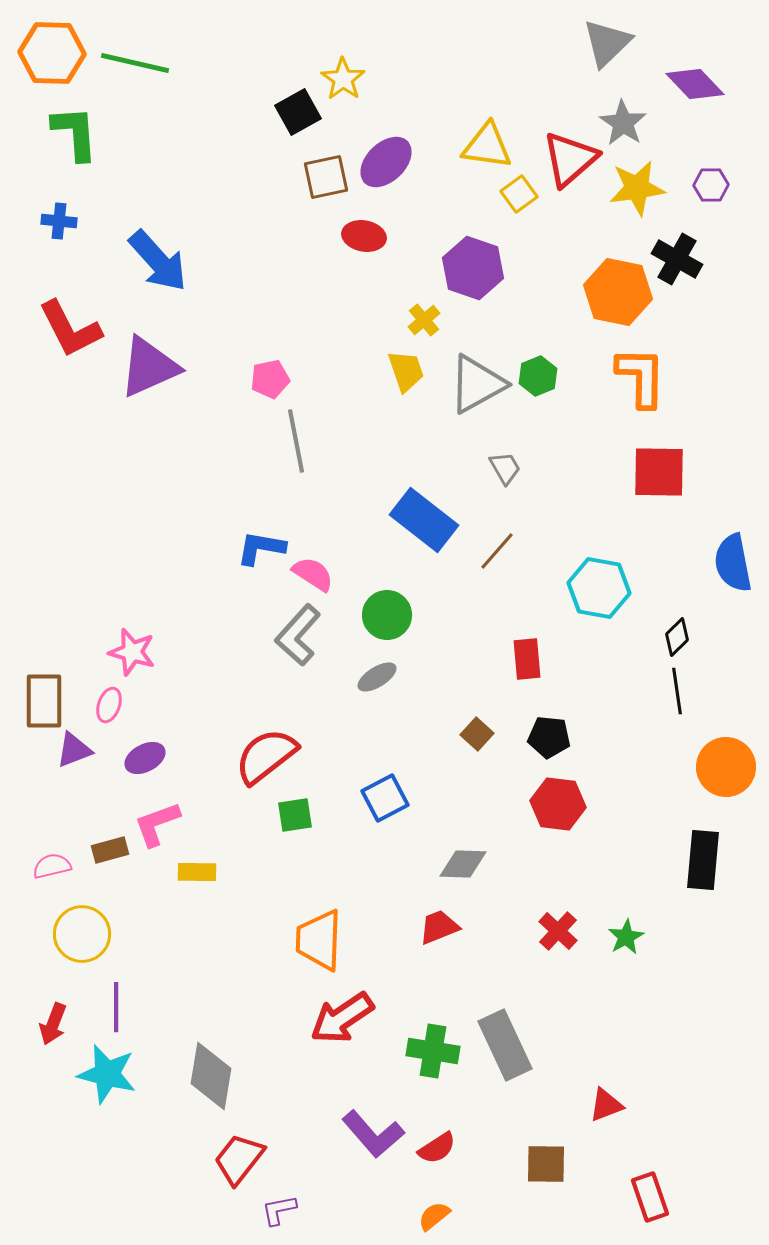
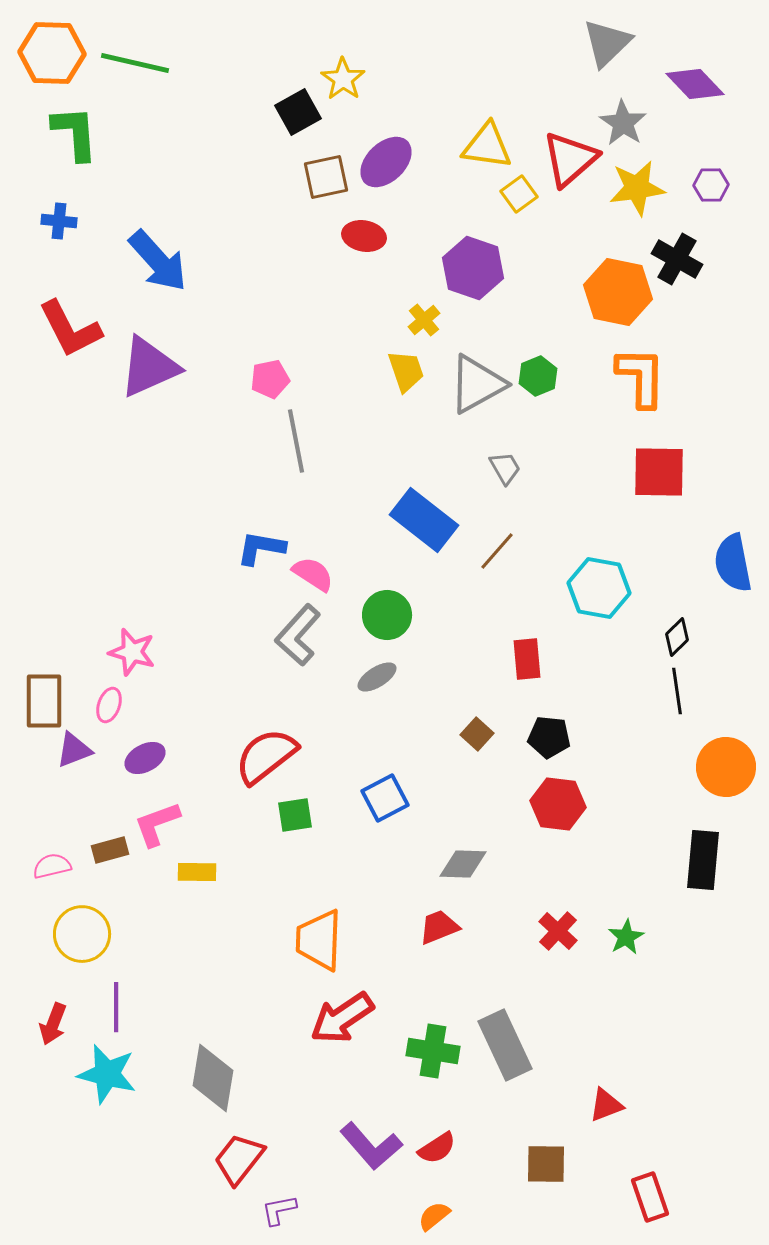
gray diamond at (211, 1076): moved 2 px right, 2 px down
purple L-shape at (373, 1134): moved 2 px left, 12 px down
